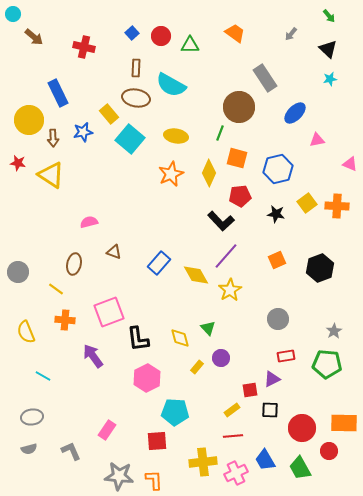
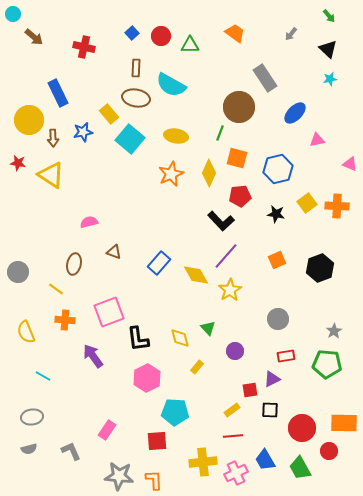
purple circle at (221, 358): moved 14 px right, 7 px up
